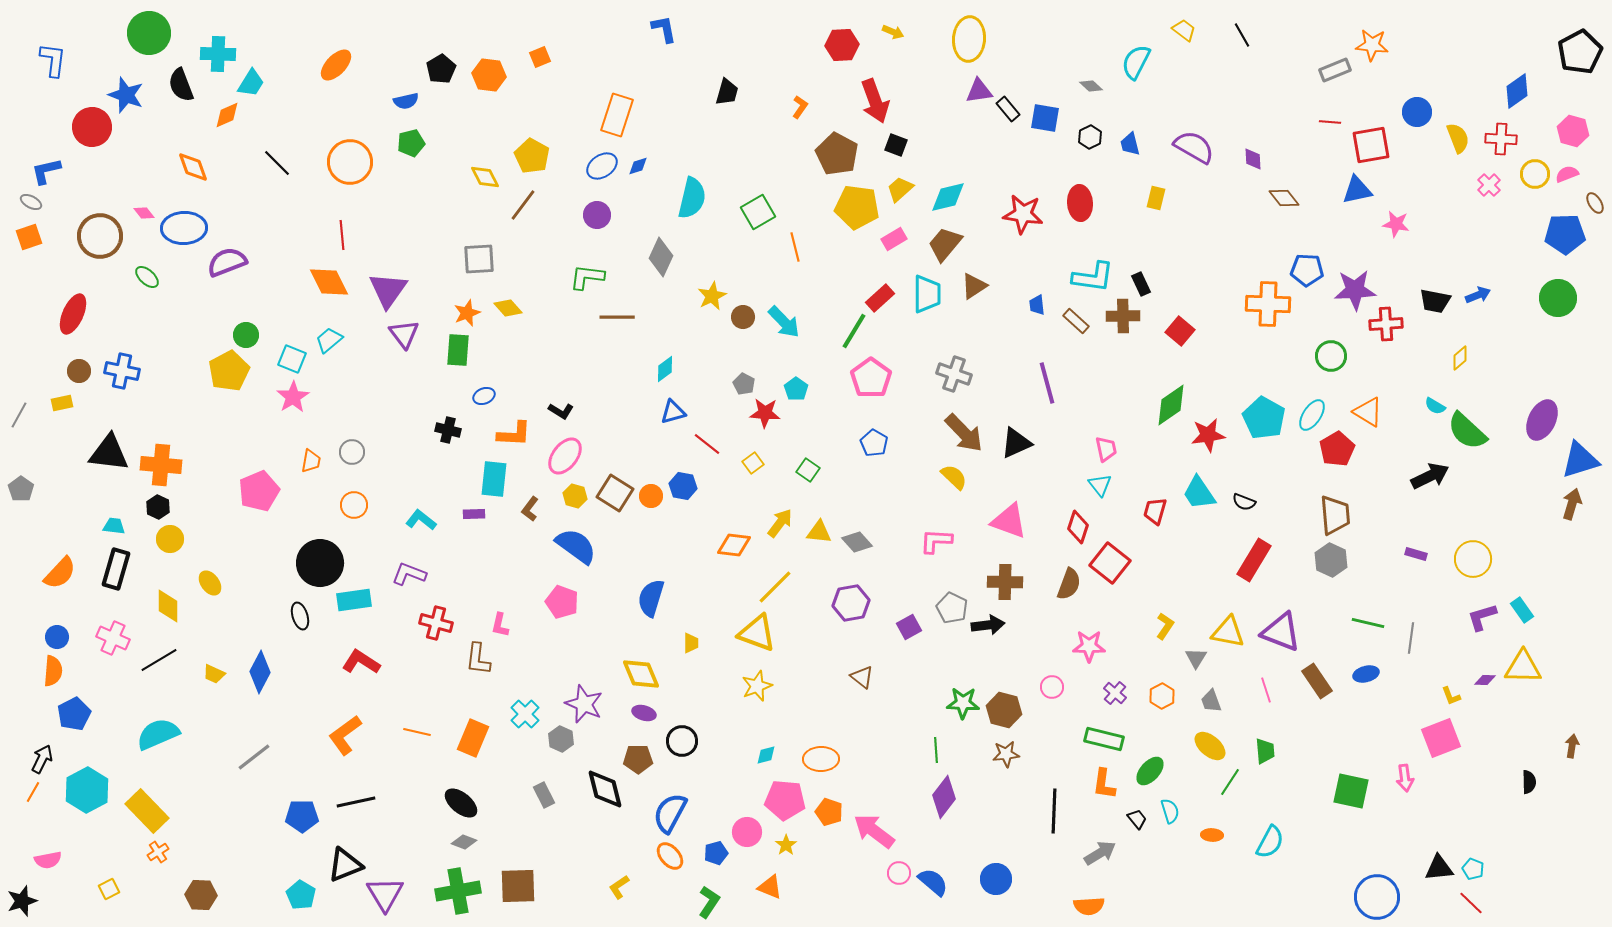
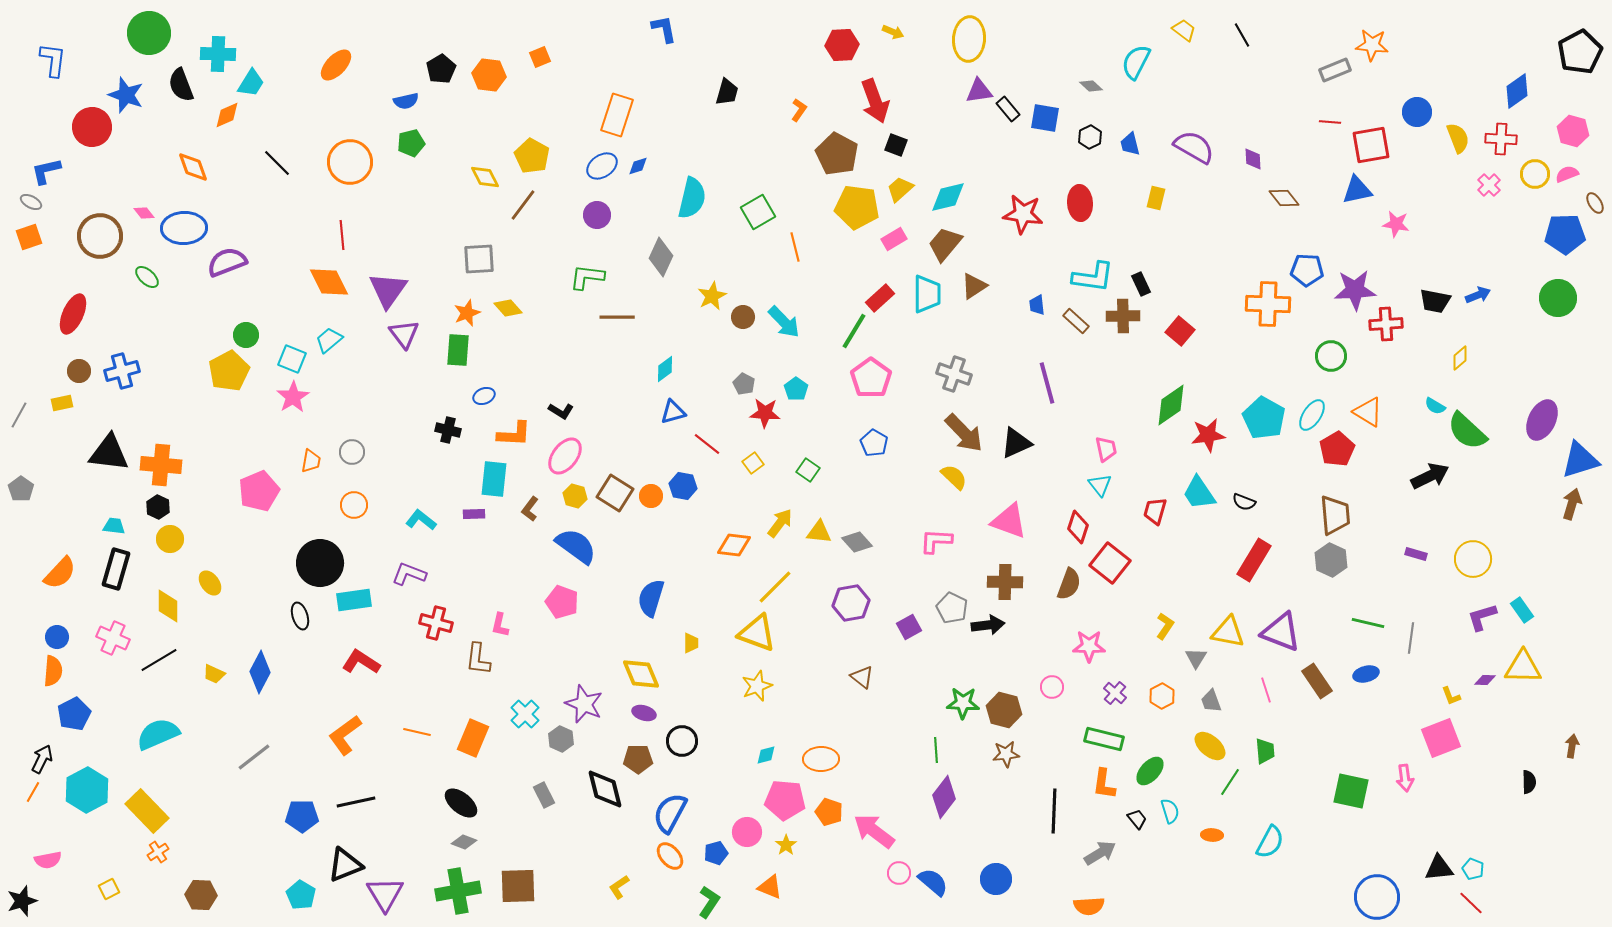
orange L-shape at (800, 107): moved 1 px left, 3 px down
blue cross at (122, 371): rotated 28 degrees counterclockwise
